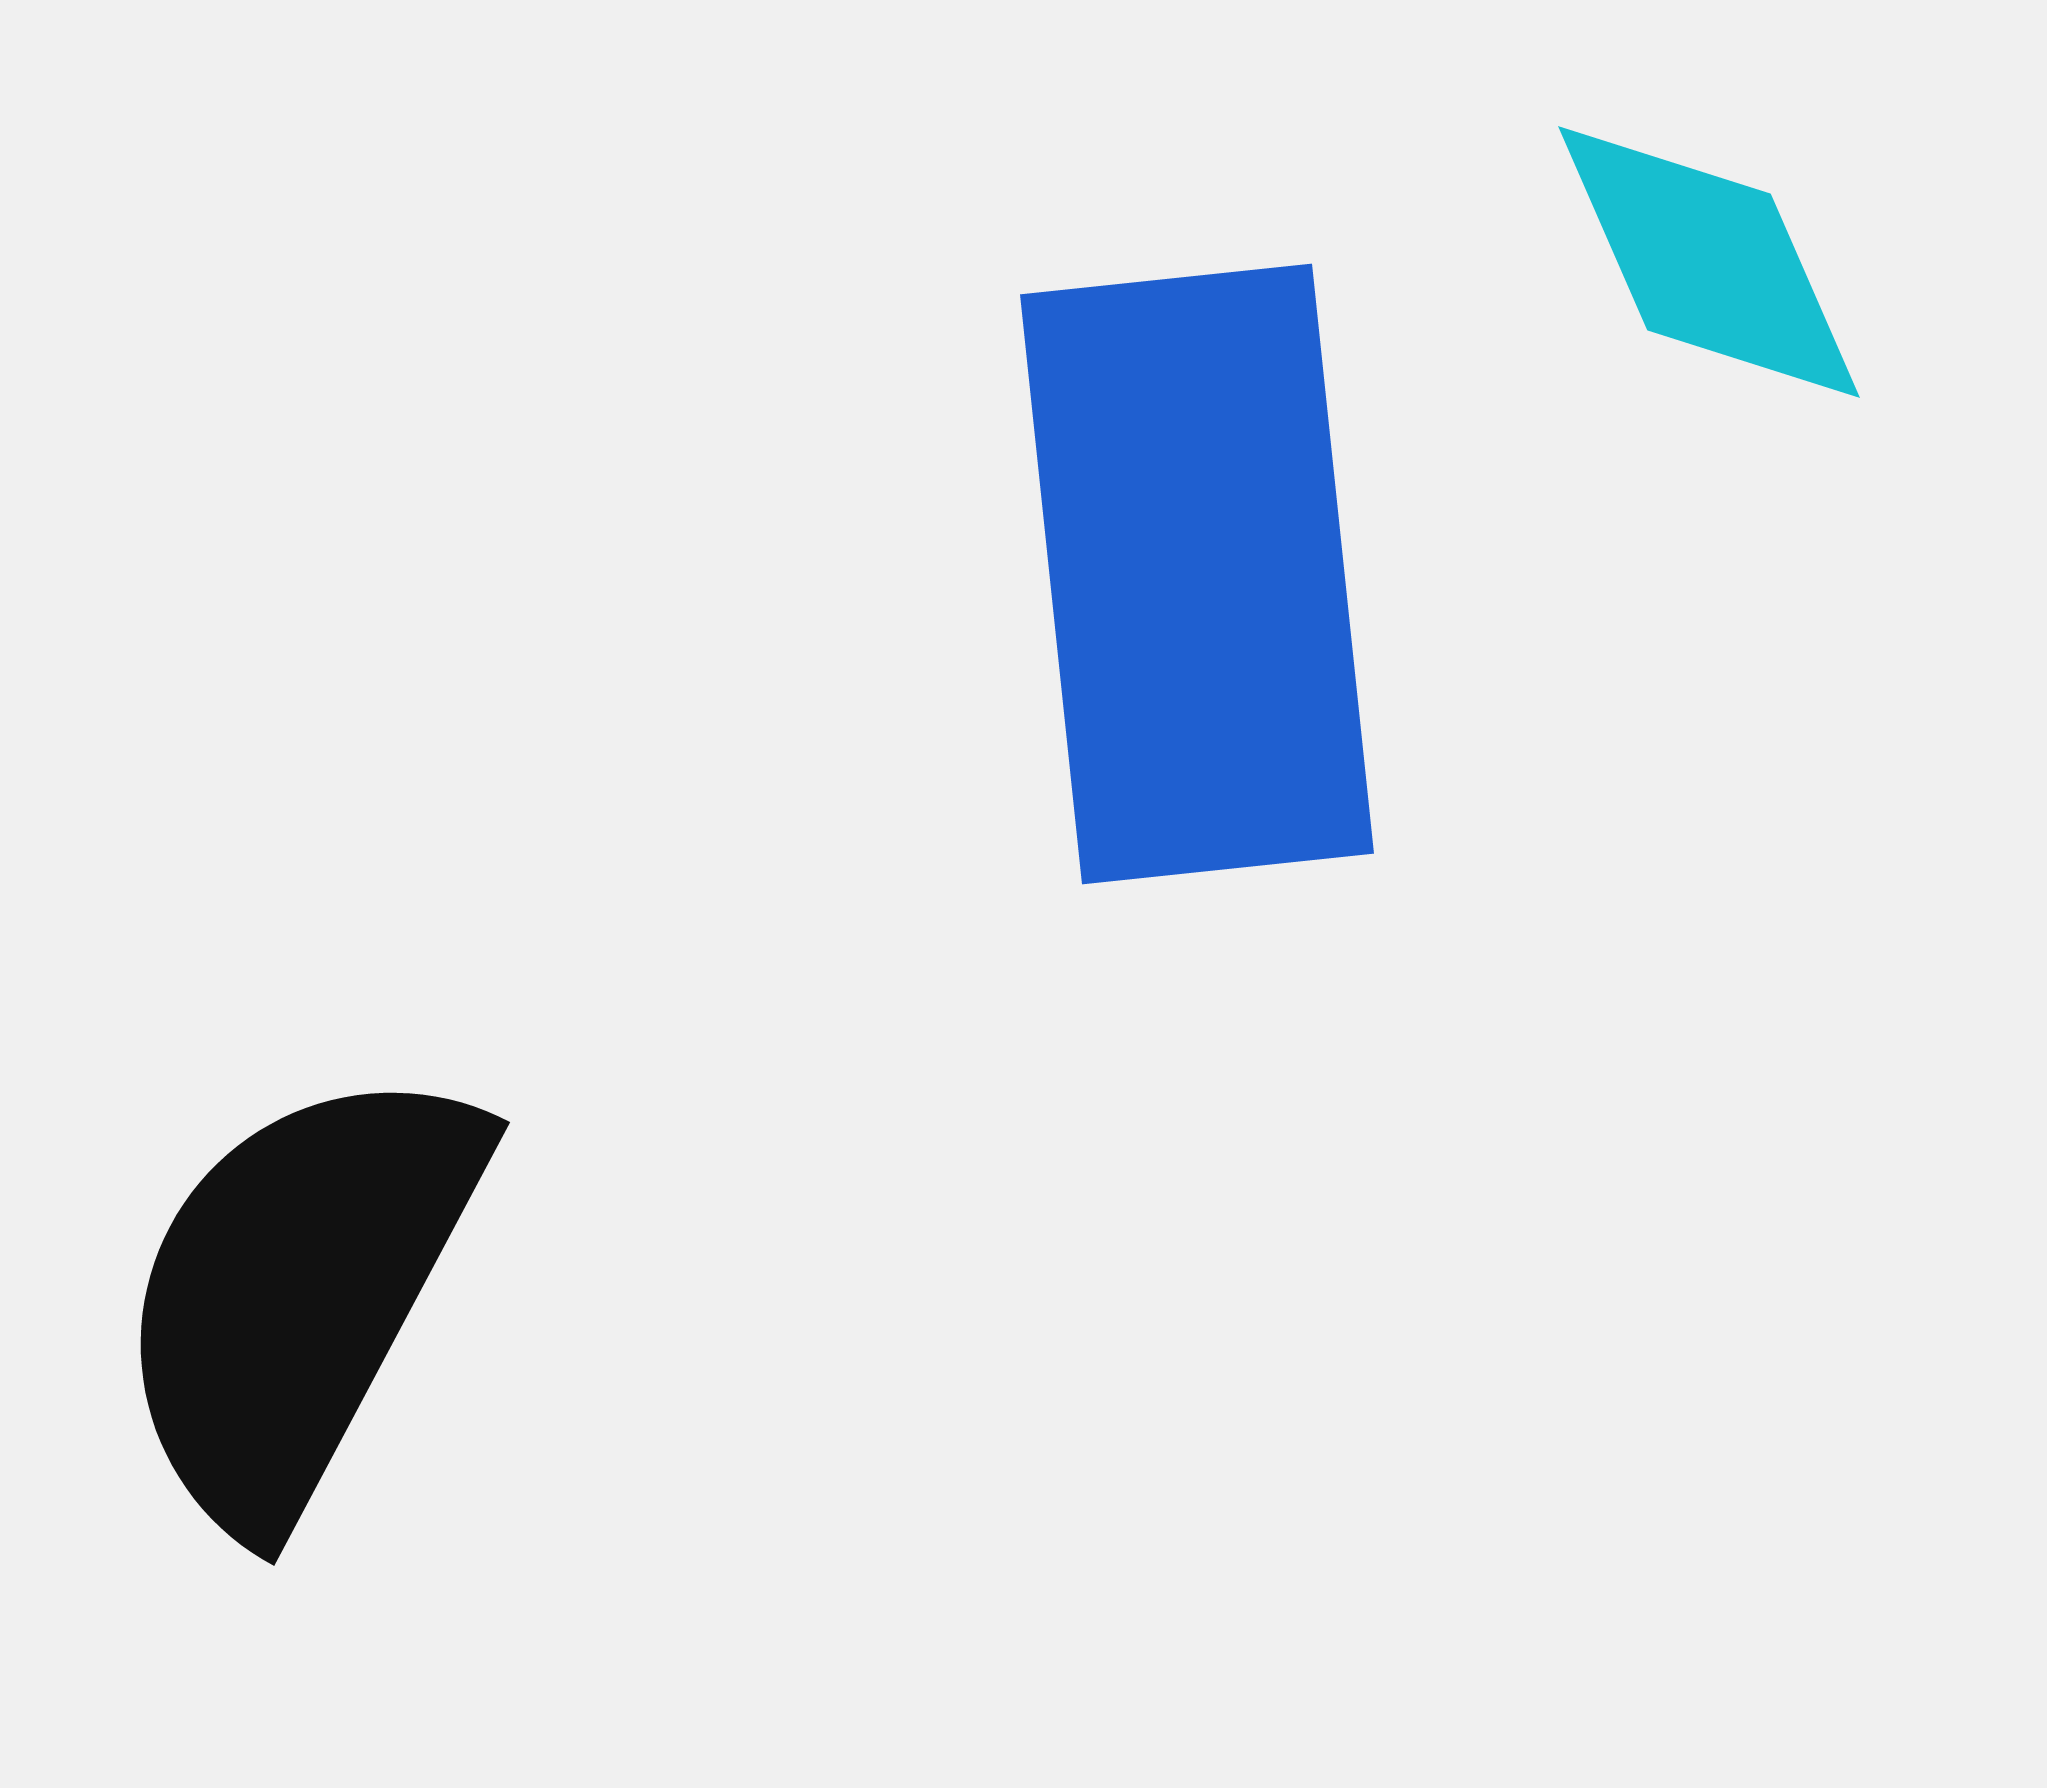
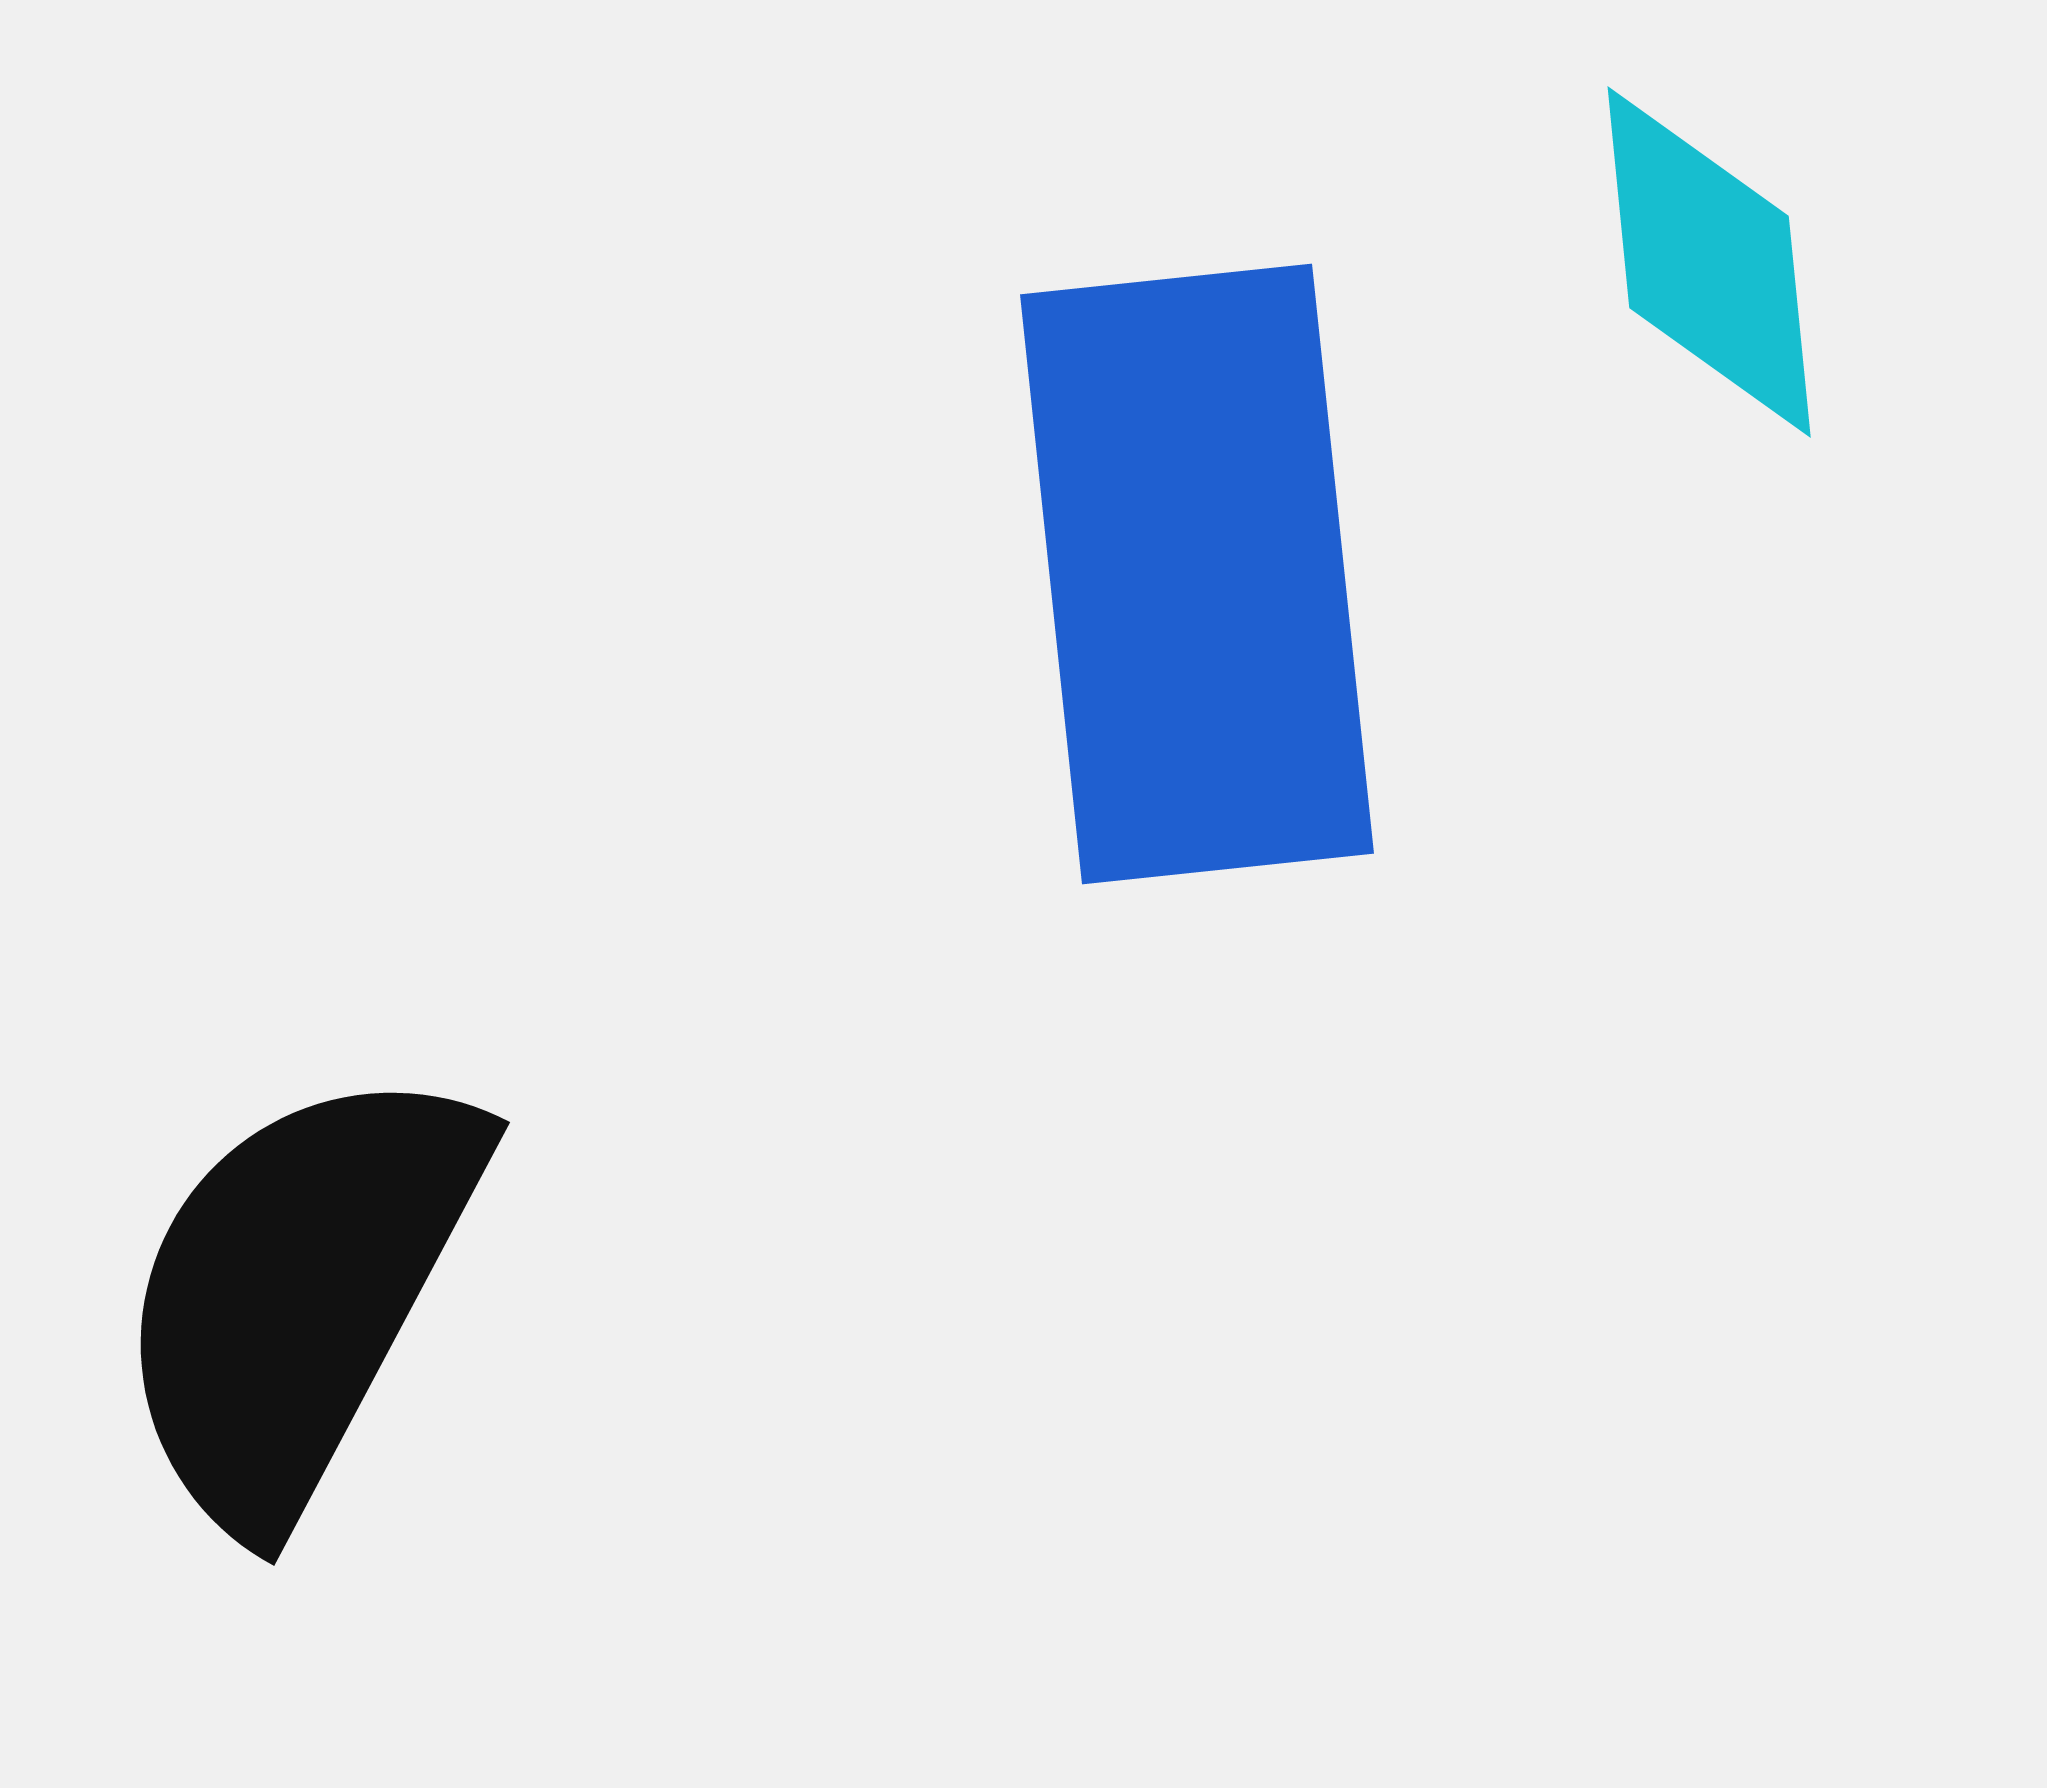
cyan diamond: rotated 18 degrees clockwise
